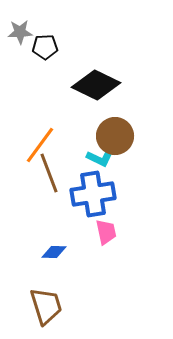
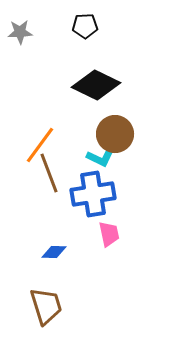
black pentagon: moved 40 px right, 21 px up
brown circle: moved 2 px up
pink trapezoid: moved 3 px right, 2 px down
